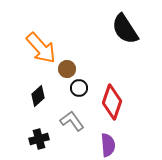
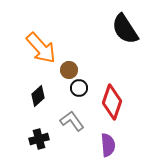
brown circle: moved 2 px right, 1 px down
